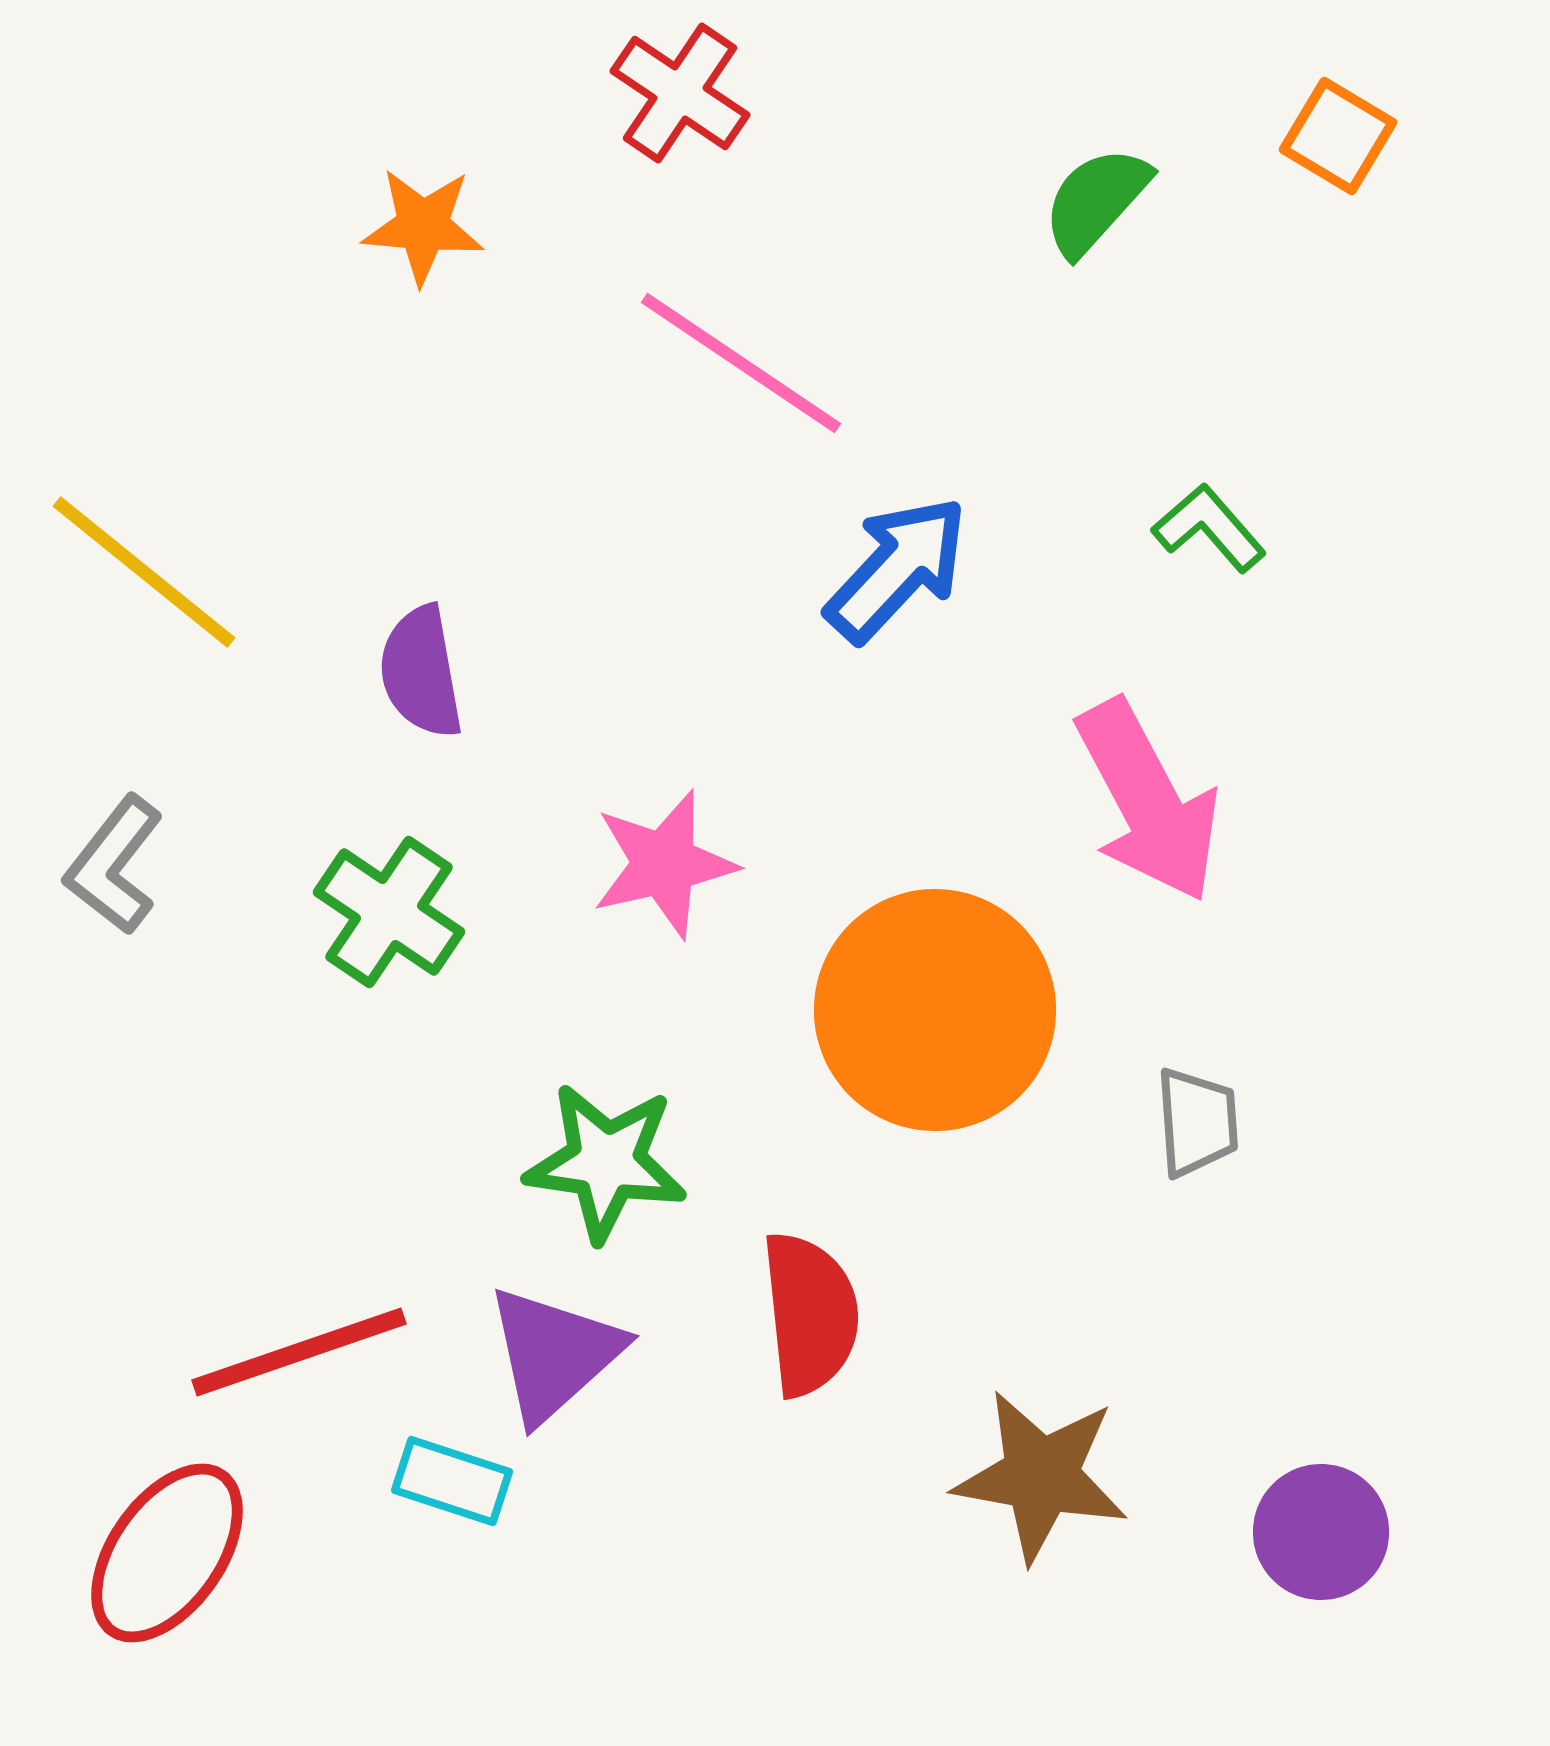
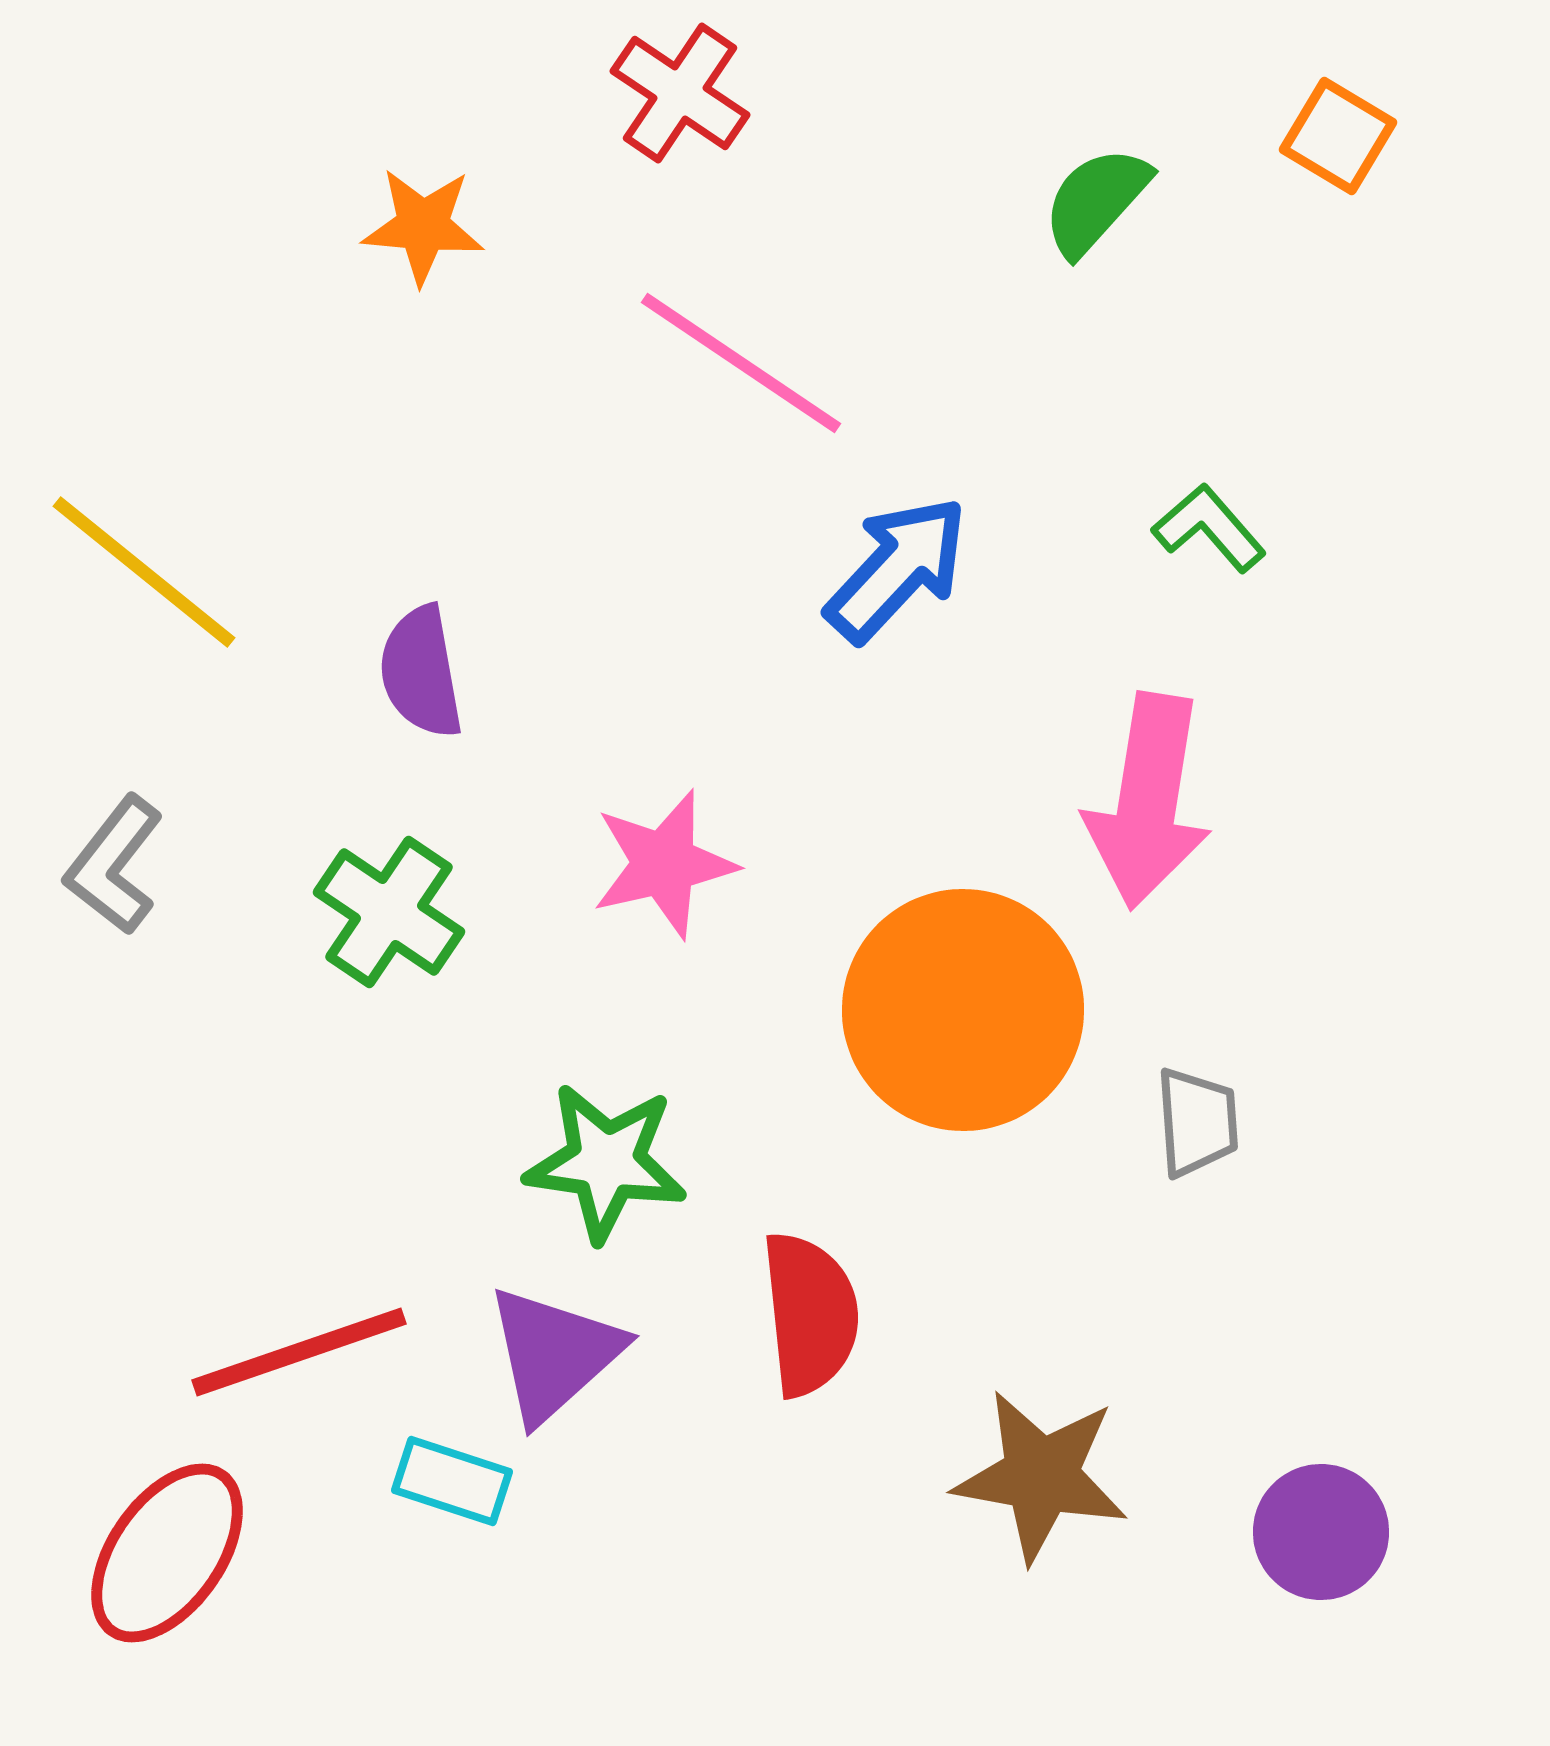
pink arrow: rotated 37 degrees clockwise
orange circle: moved 28 px right
